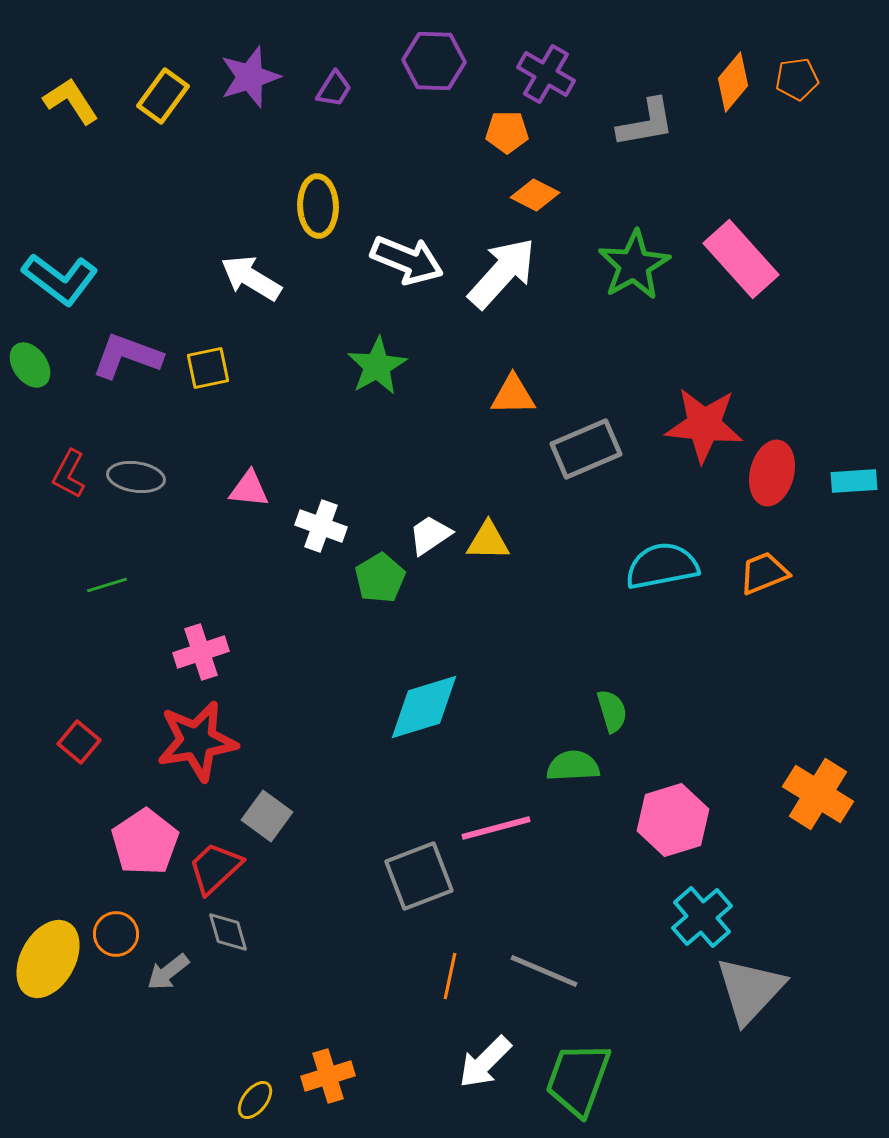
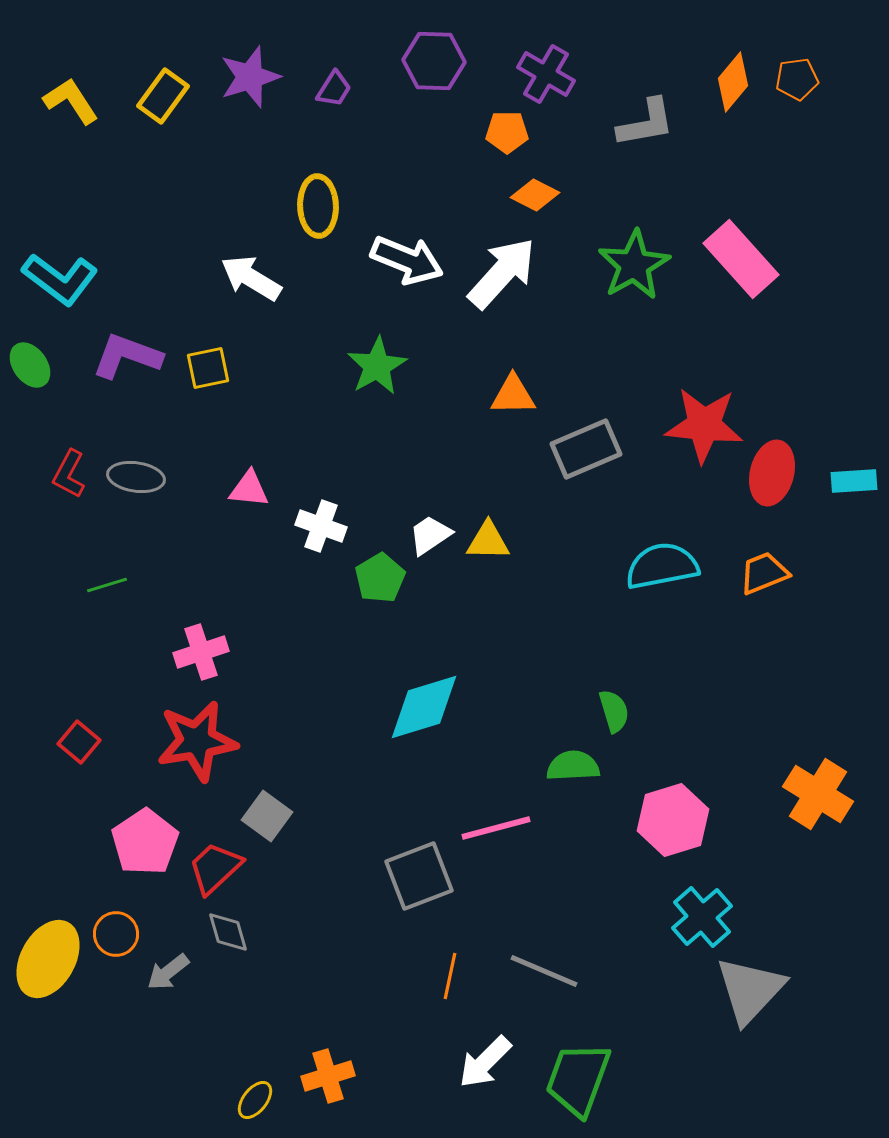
green semicircle at (612, 711): moved 2 px right
